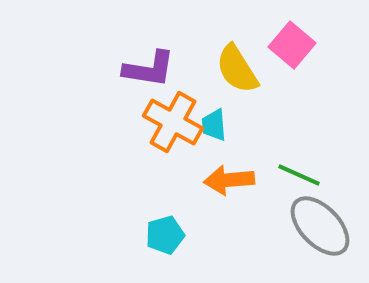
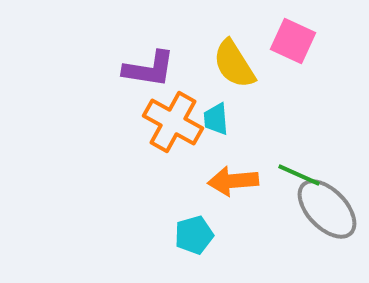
pink square: moved 1 px right, 4 px up; rotated 15 degrees counterclockwise
yellow semicircle: moved 3 px left, 5 px up
cyan trapezoid: moved 2 px right, 6 px up
orange arrow: moved 4 px right, 1 px down
gray ellipse: moved 7 px right, 17 px up
cyan pentagon: moved 29 px right
